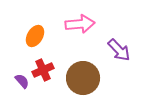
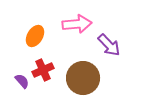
pink arrow: moved 3 px left
purple arrow: moved 10 px left, 5 px up
